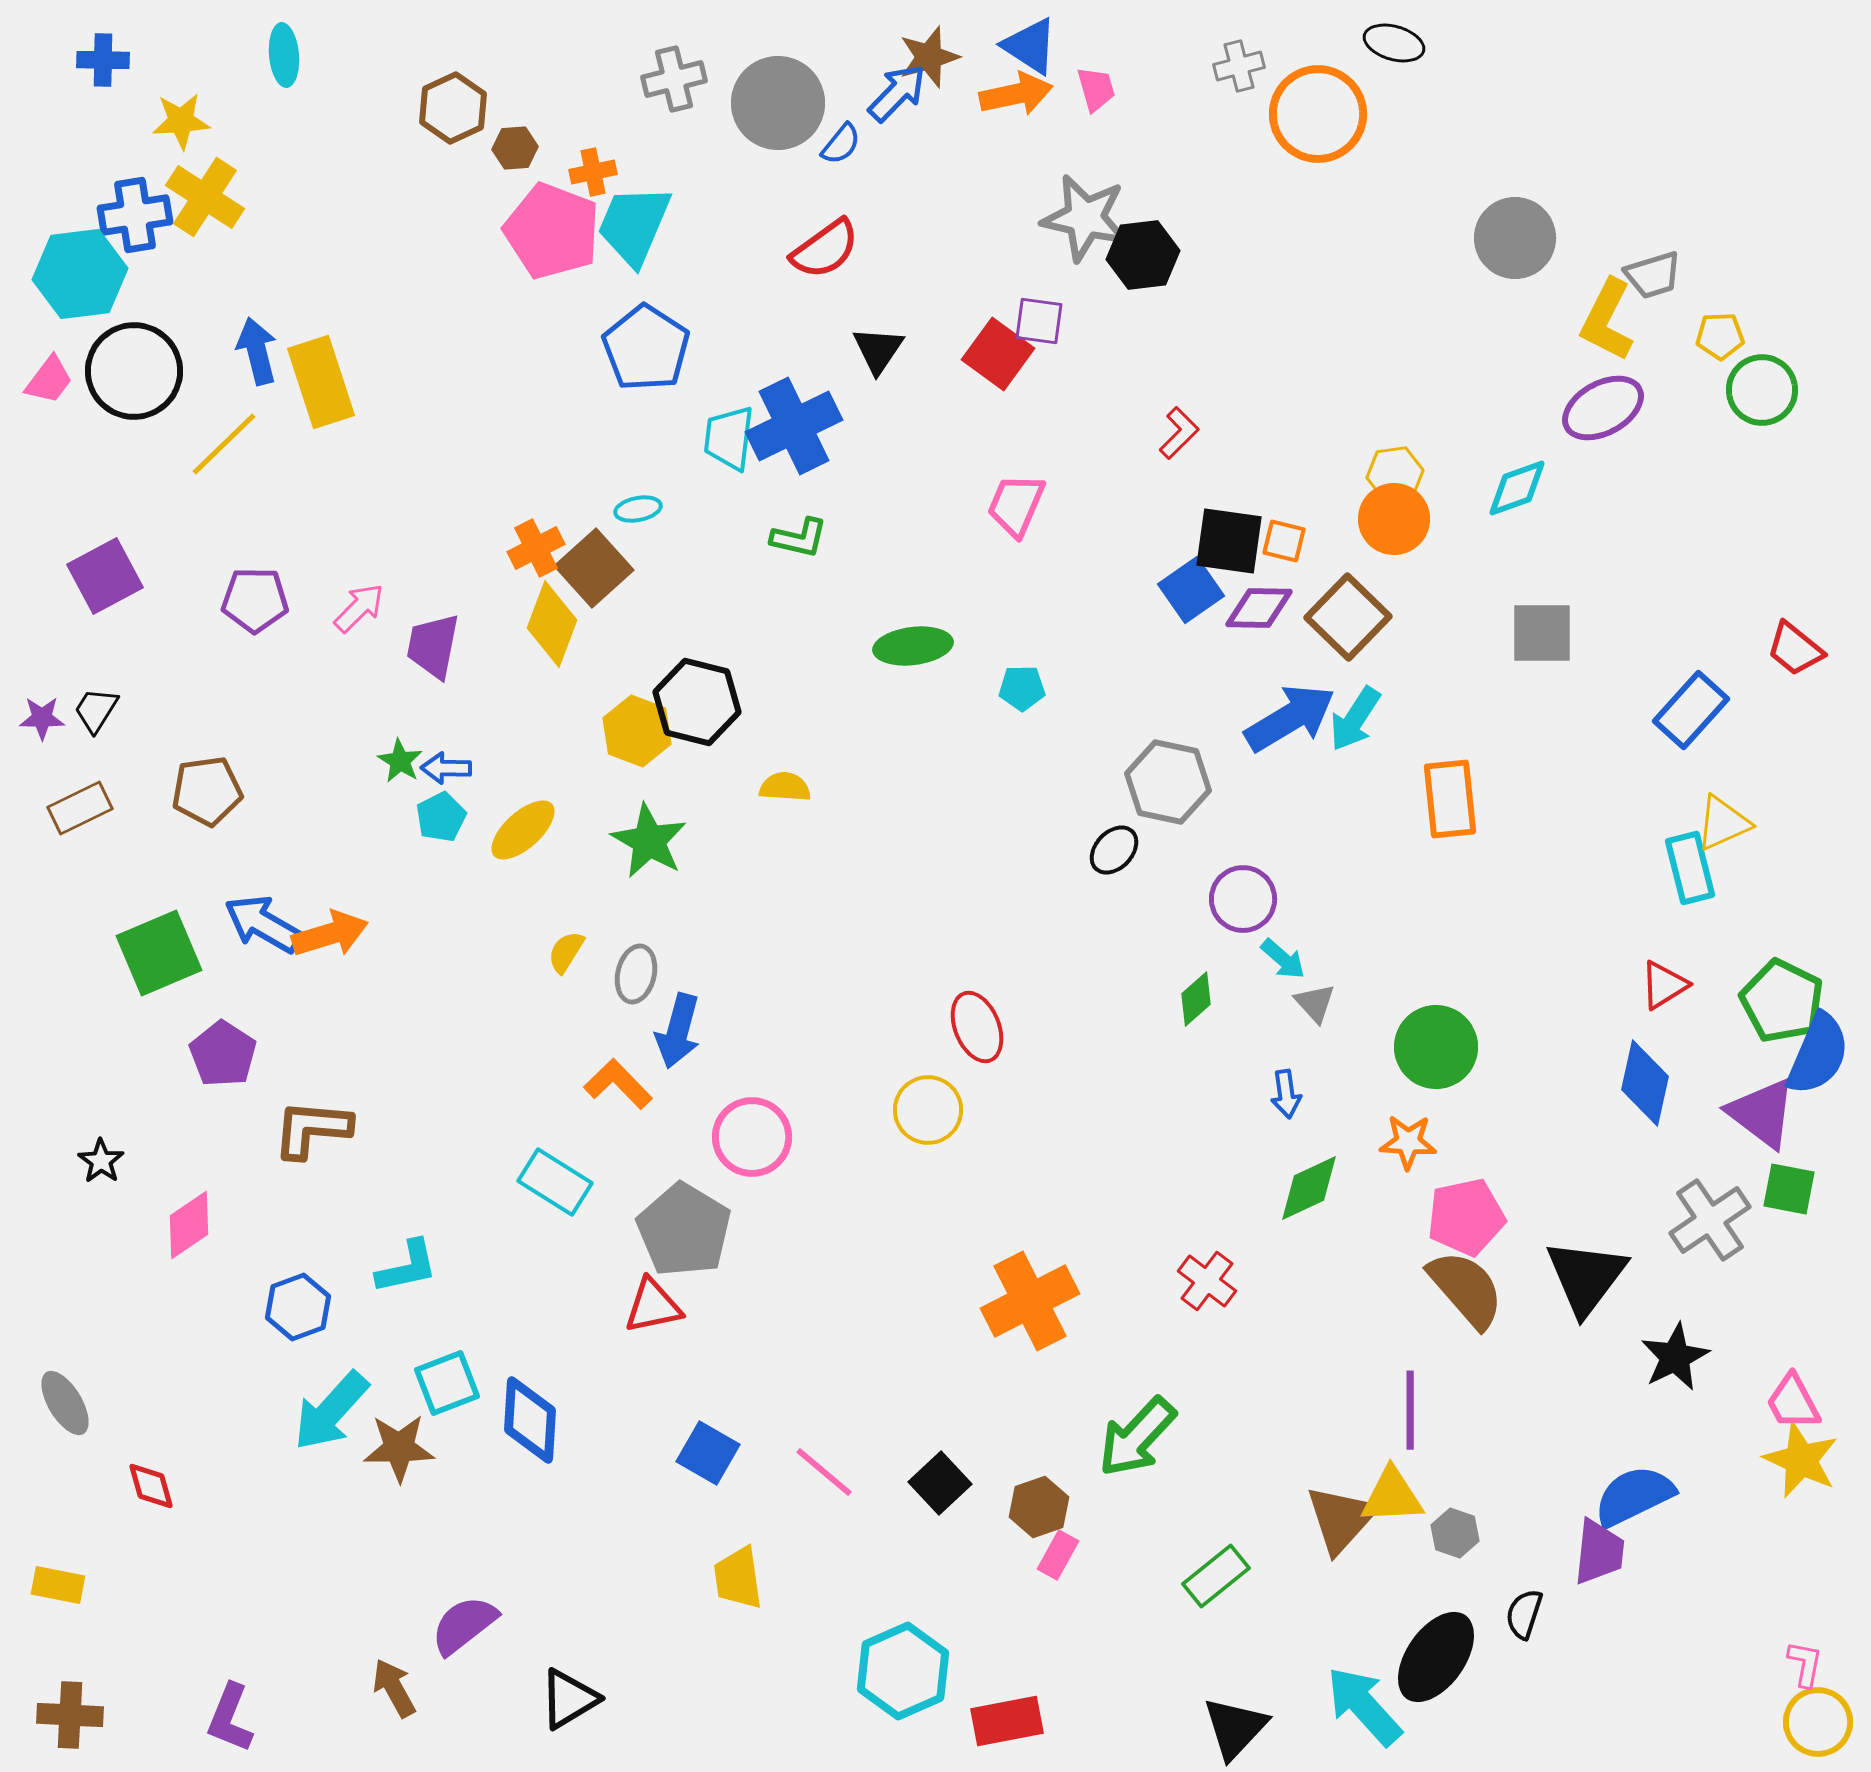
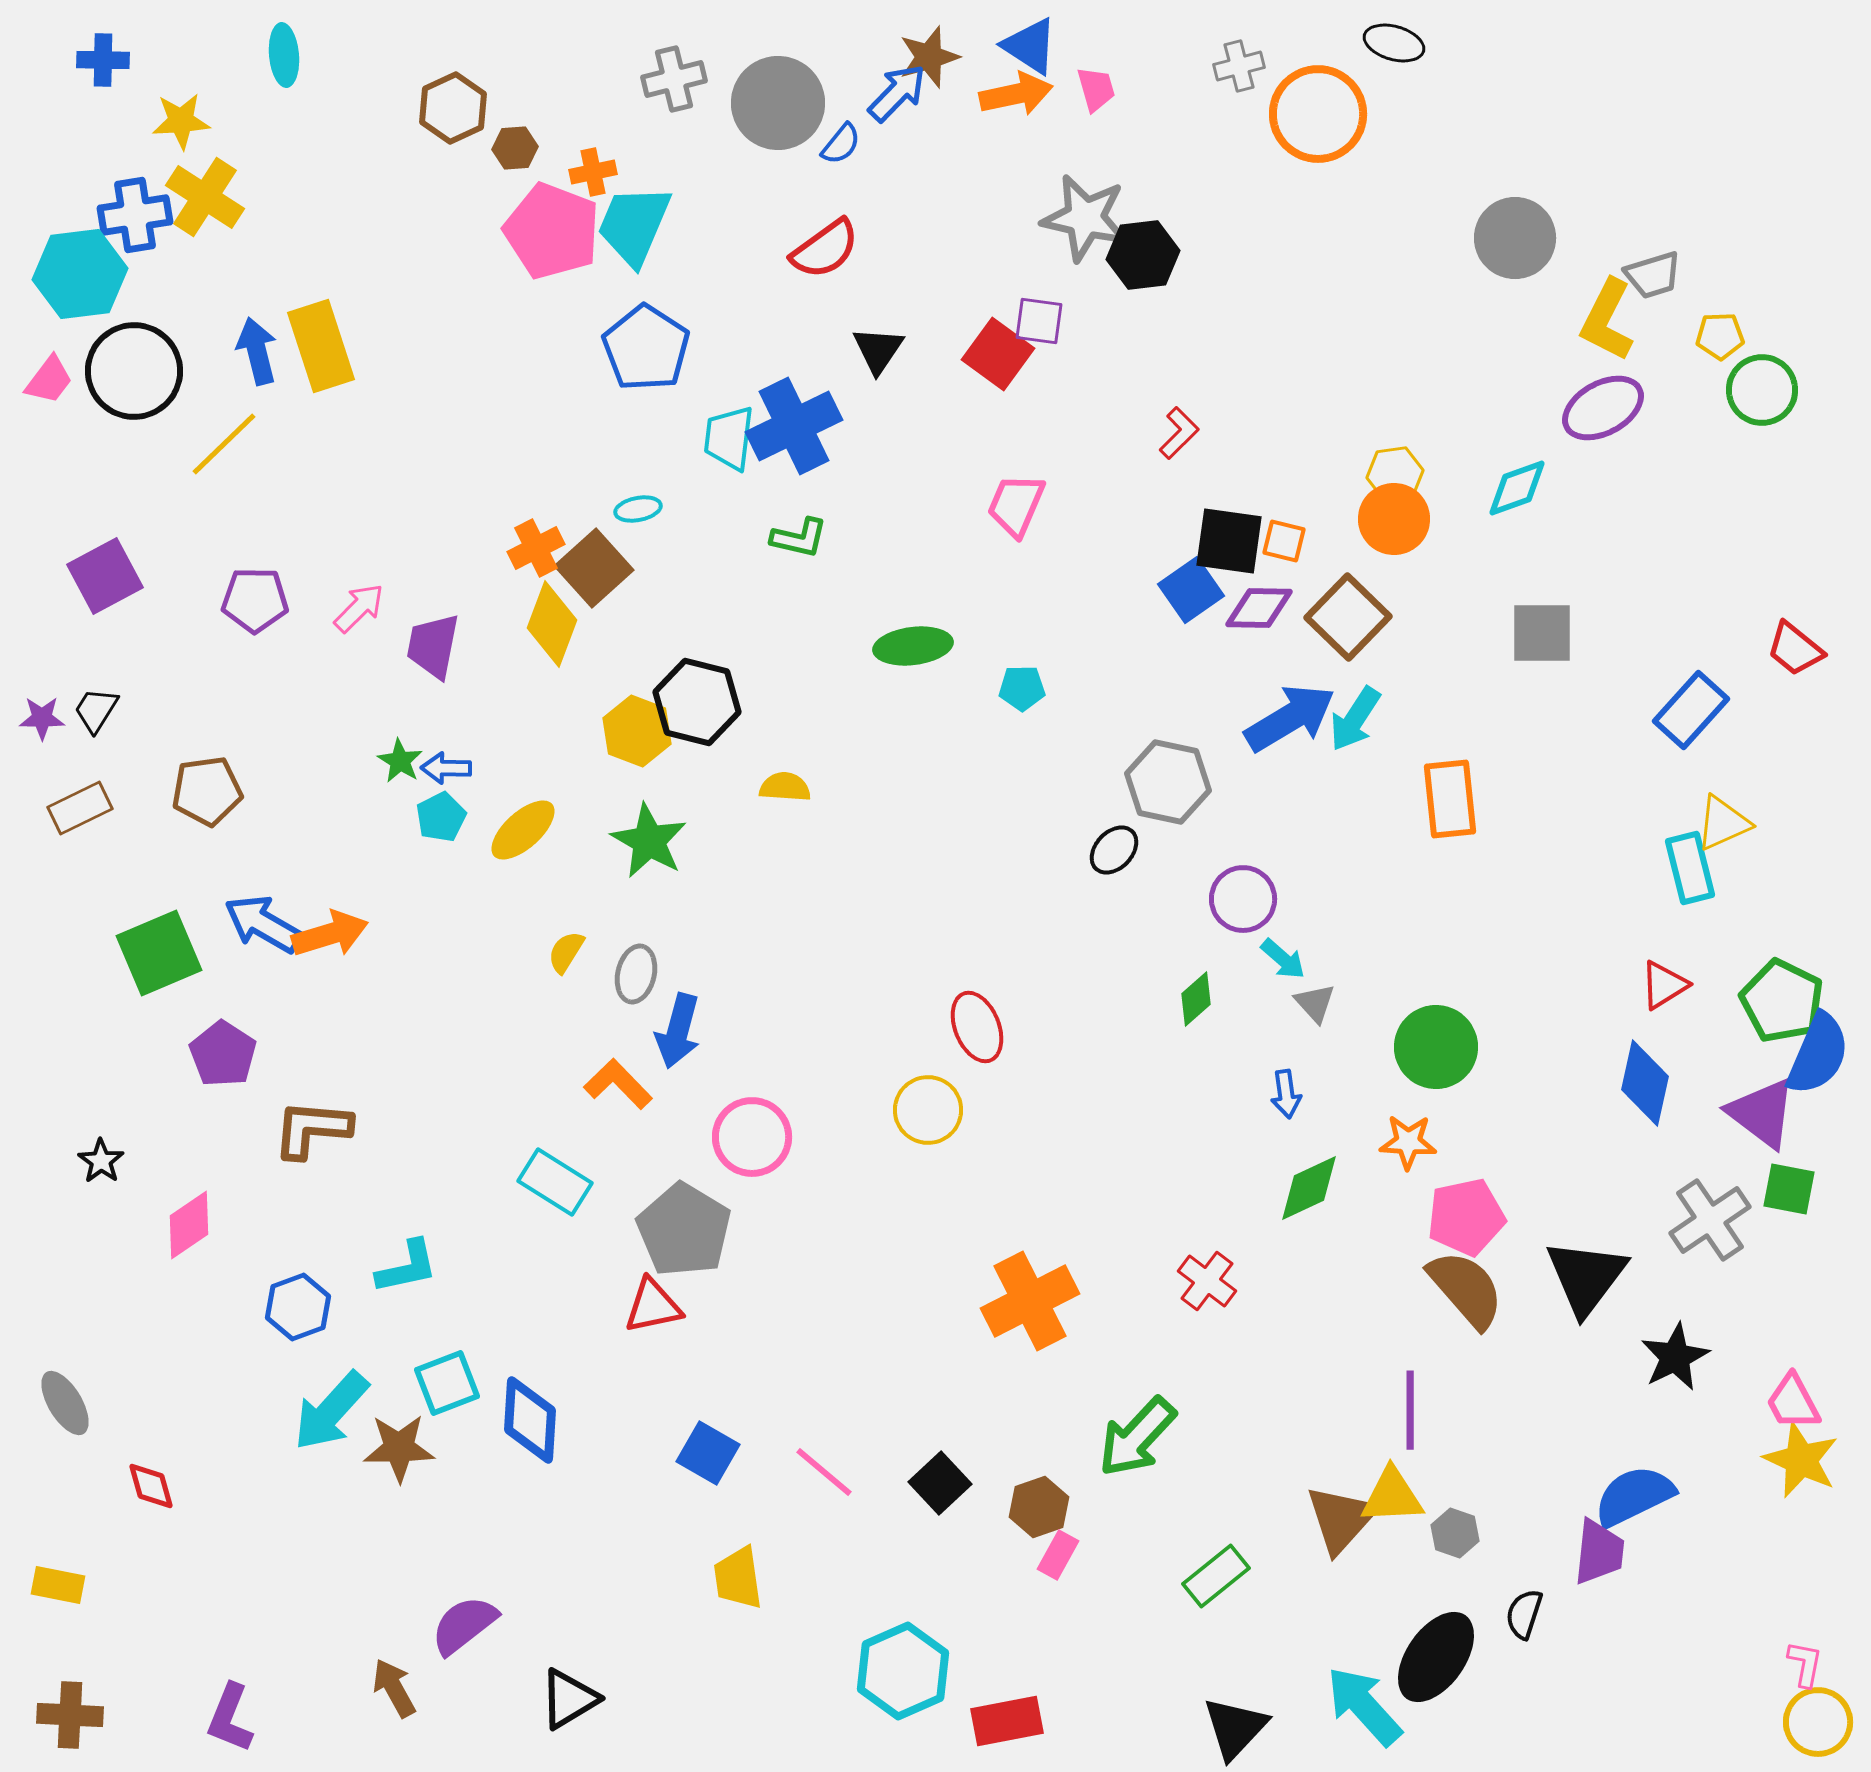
yellow rectangle at (321, 382): moved 36 px up
